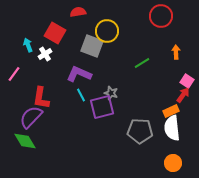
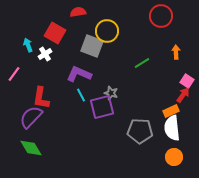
green diamond: moved 6 px right, 7 px down
orange circle: moved 1 px right, 6 px up
